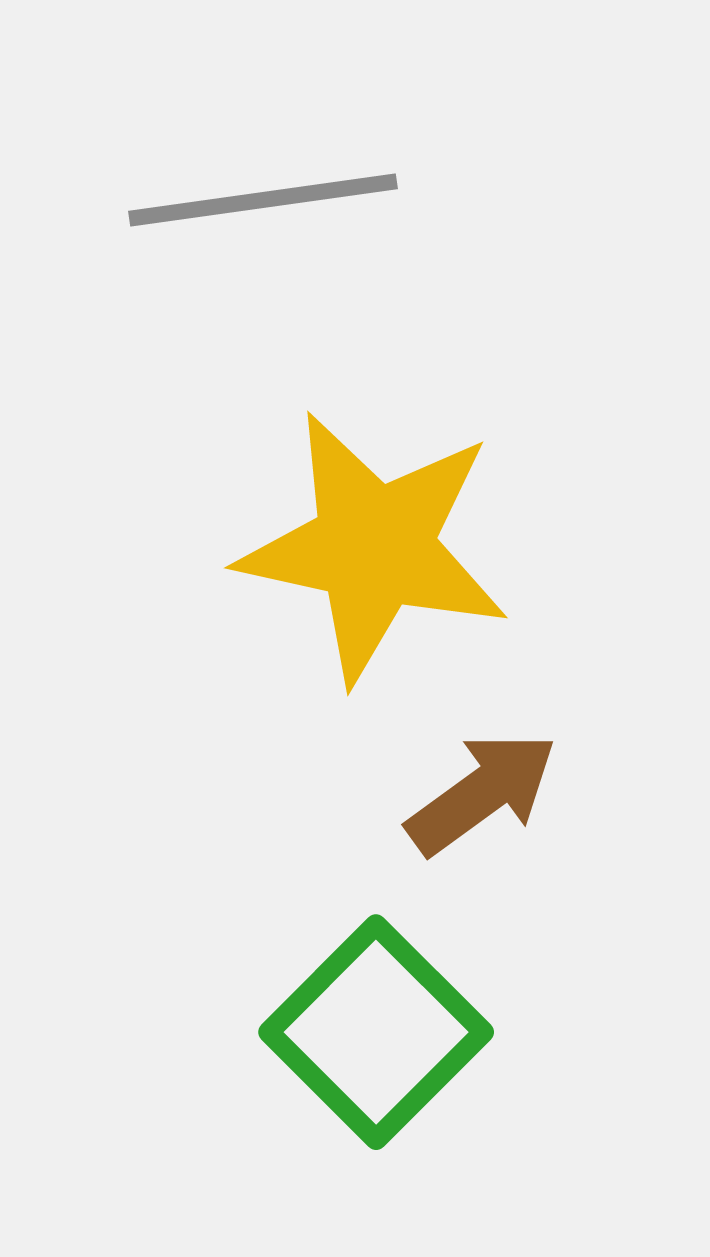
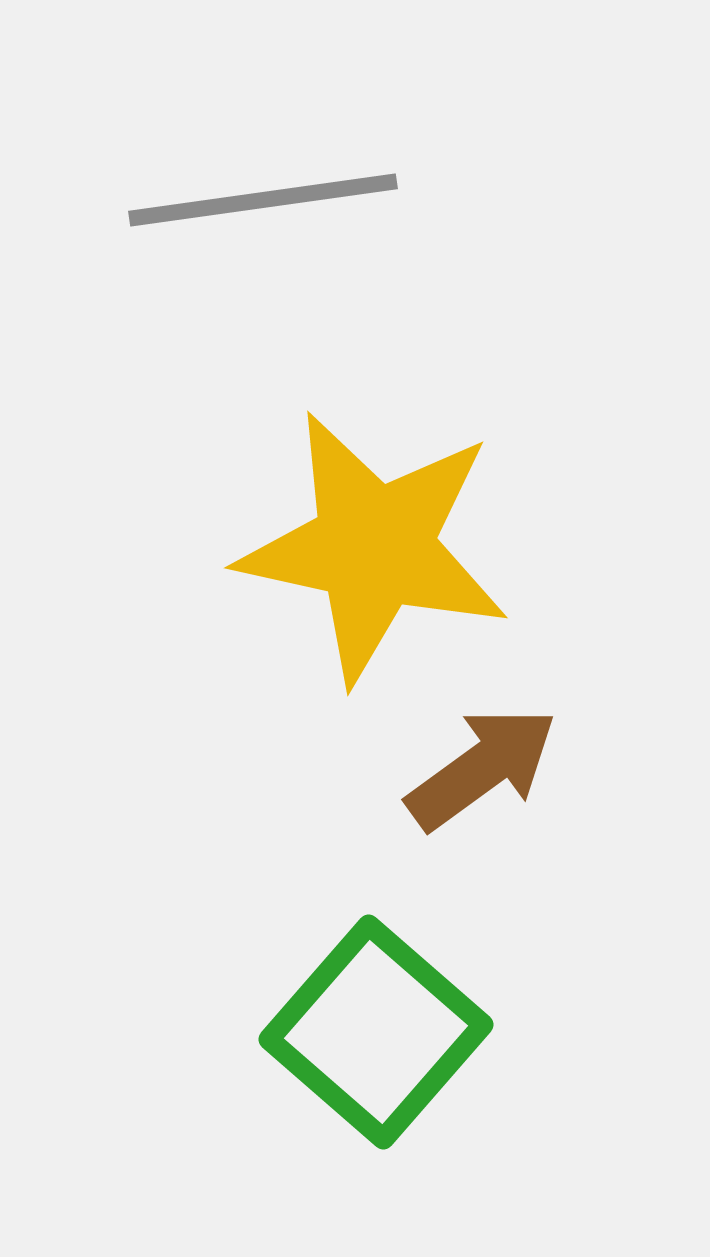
brown arrow: moved 25 px up
green square: rotated 4 degrees counterclockwise
